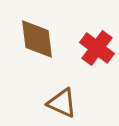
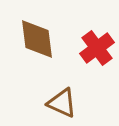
red cross: rotated 16 degrees clockwise
